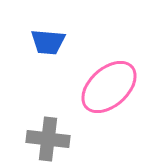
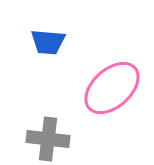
pink ellipse: moved 3 px right, 1 px down
